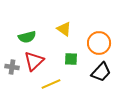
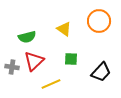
orange circle: moved 22 px up
